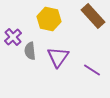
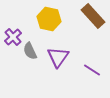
gray semicircle: rotated 18 degrees counterclockwise
